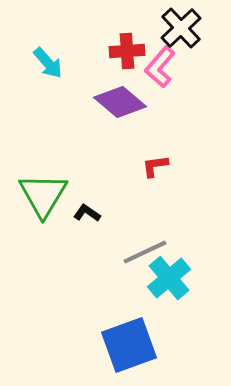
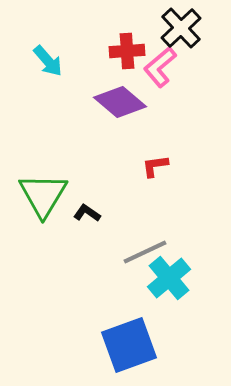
cyan arrow: moved 2 px up
pink L-shape: rotated 9 degrees clockwise
